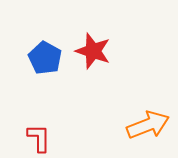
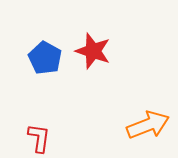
red L-shape: rotated 8 degrees clockwise
